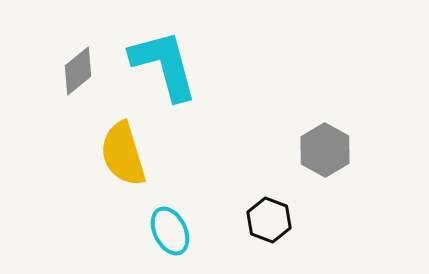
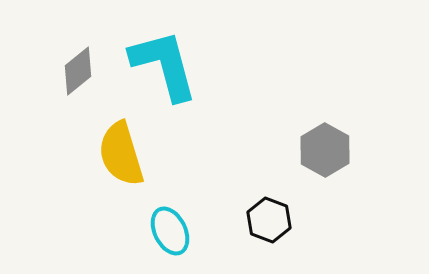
yellow semicircle: moved 2 px left
